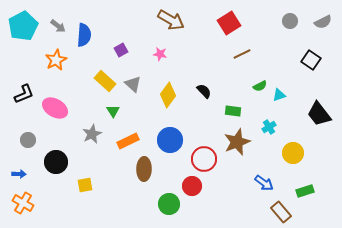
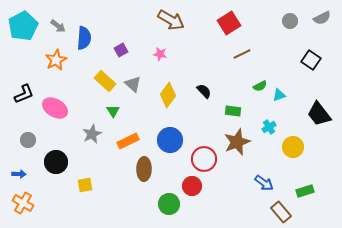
gray semicircle at (323, 22): moved 1 px left, 4 px up
blue semicircle at (84, 35): moved 3 px down
yellow circle at (293, 153): moved 6 px up
